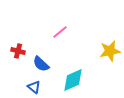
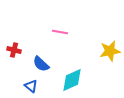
pink line: rotated 49 degrees clockwise
red cross: moved 4 px left, 1 px up
cyan diamond: moved 1 px left
blue triangle: moved 3 px left, 1 px up
